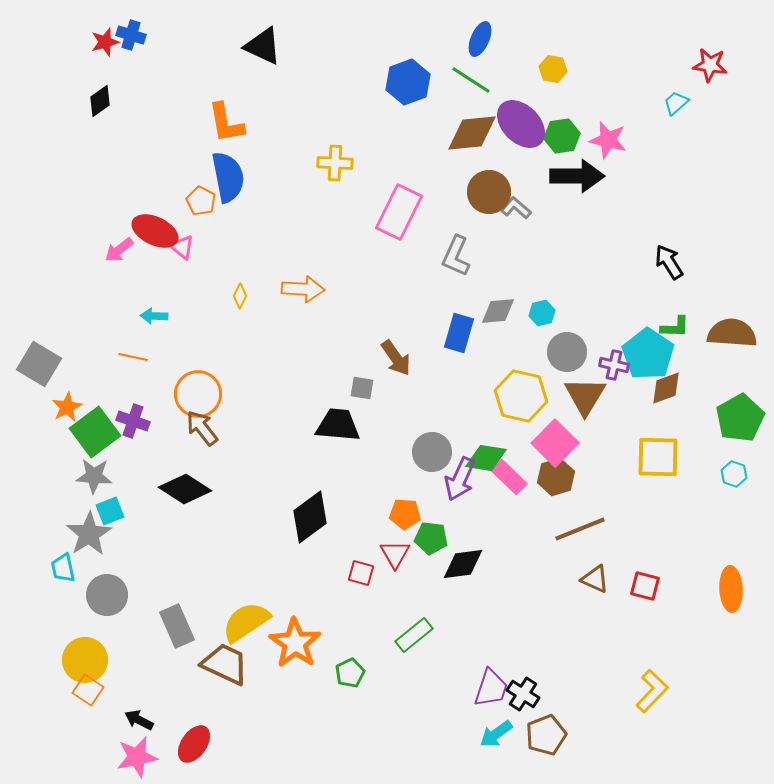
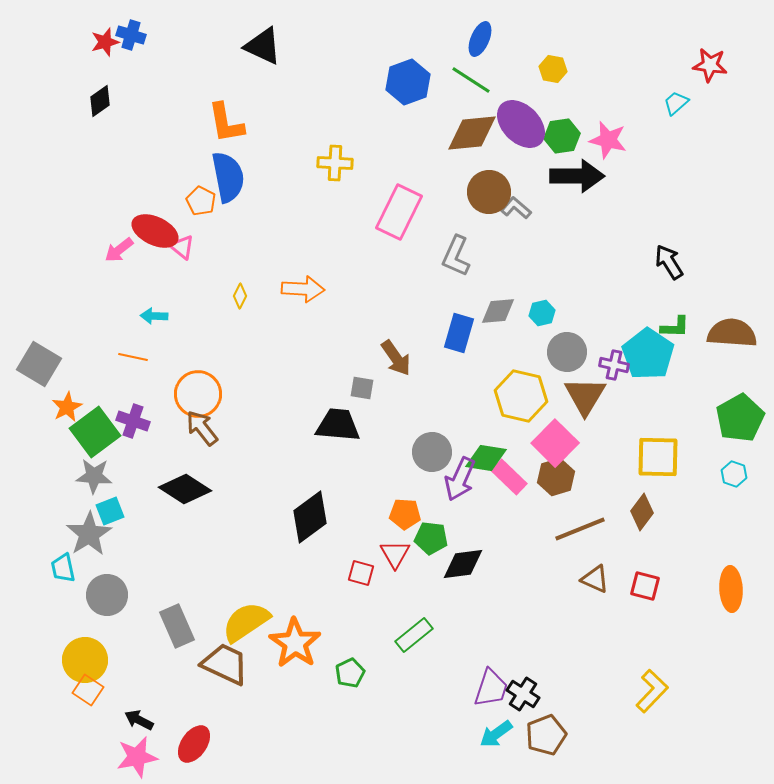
brown diamond at (666, 388): moved 24 px left, 124 px down; rotated 33 degrees counterclockwise
